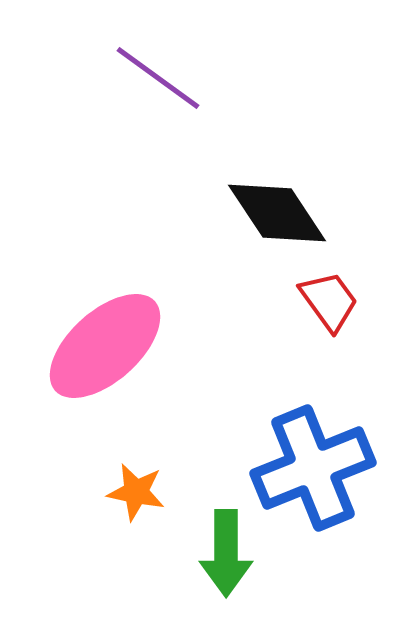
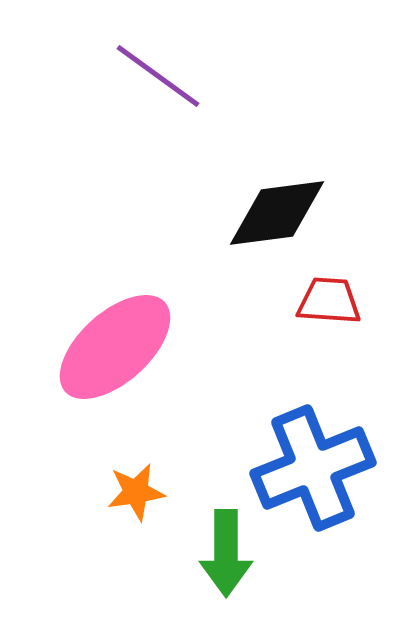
purple line: moved 2 px up
black diamond: rotated 64 degrees counterclockwise
red trapezoid: rotated 50 degrees counterclockwise
pink ellipse: moved 10 px right, 1 px down
orange star: rotated 20 degrees counterclockwise
